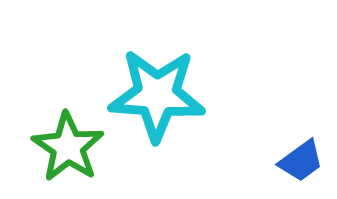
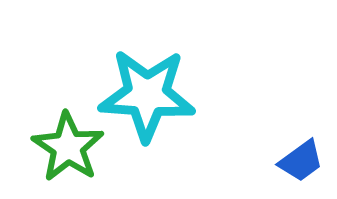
cyan star: moved 10 px left
